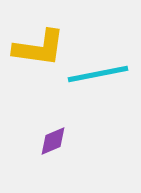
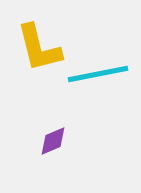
yellow L-shape: rotated 68 degrees clockwise
